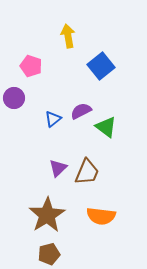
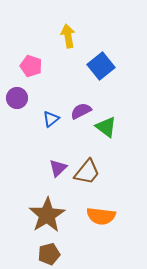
purple circle: moved 3 px right
blue triangle: moved 2 px left
brown trapezoid: rotated 16 degrees clockwise
